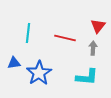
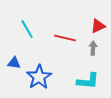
red triangle: rotated 28 degrees clockwise
cyan line: moved 1 px left, 4 px up; rotated 36 degrees counterclockwise
blue triangle: rotated 16 degrees clockwise
blue star: moved 4 px down
cyan L-shape: moved 1 px right, 4 px down
